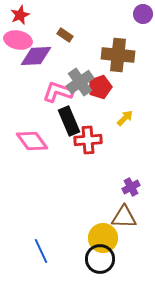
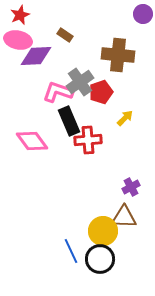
red pentagon: moved 1 px right, 5 px down
yellow circle: moved 7 px up
blue line: moved 30 px right
